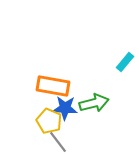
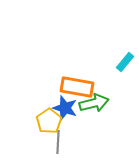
orange rectangle: moved 24 px right, 1 px down
blue star: rotated 15 degrees clockwise
yellow pentagon: rotated 15 degrees clockwise
gray line: rotated 40 degrees clockwise
